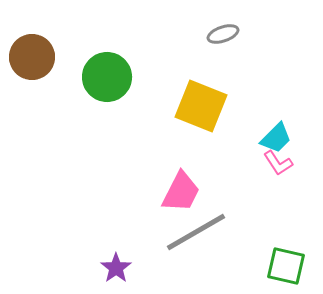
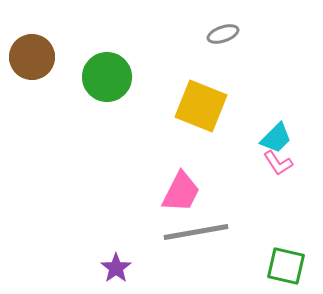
gray line: rotated 20 degrees clockwise
